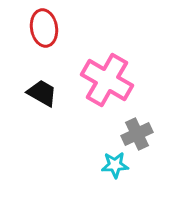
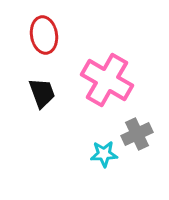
red ellipse: moved 7 px down
black trapezoid: rotated 40 degrees clockwise
cyan star: moved 11 px left, 11 px up
